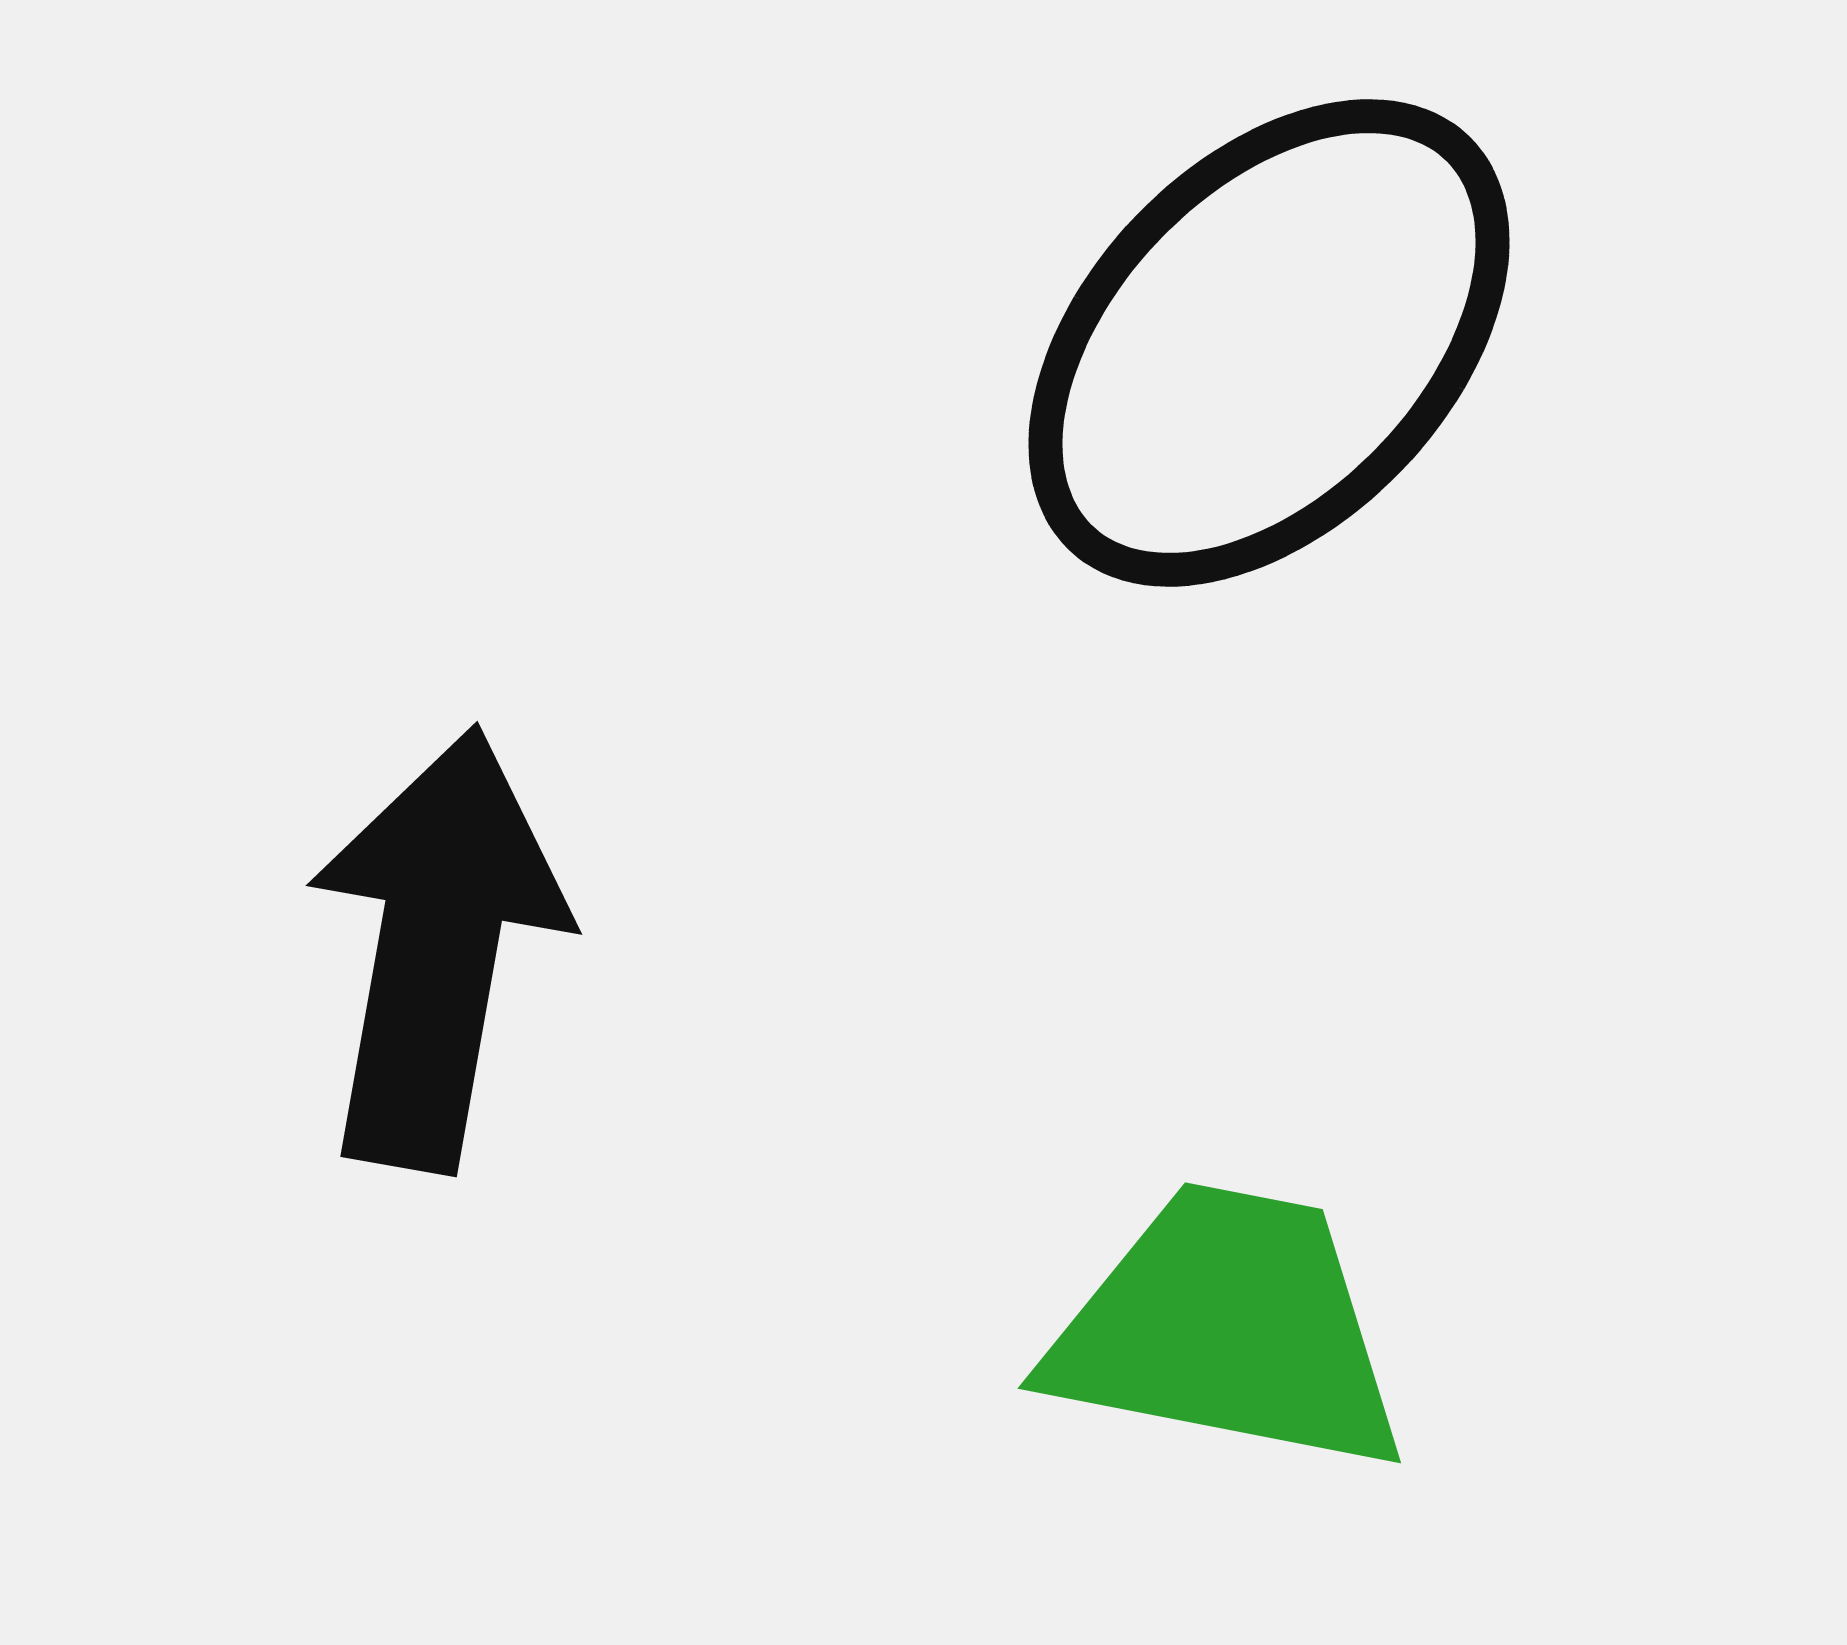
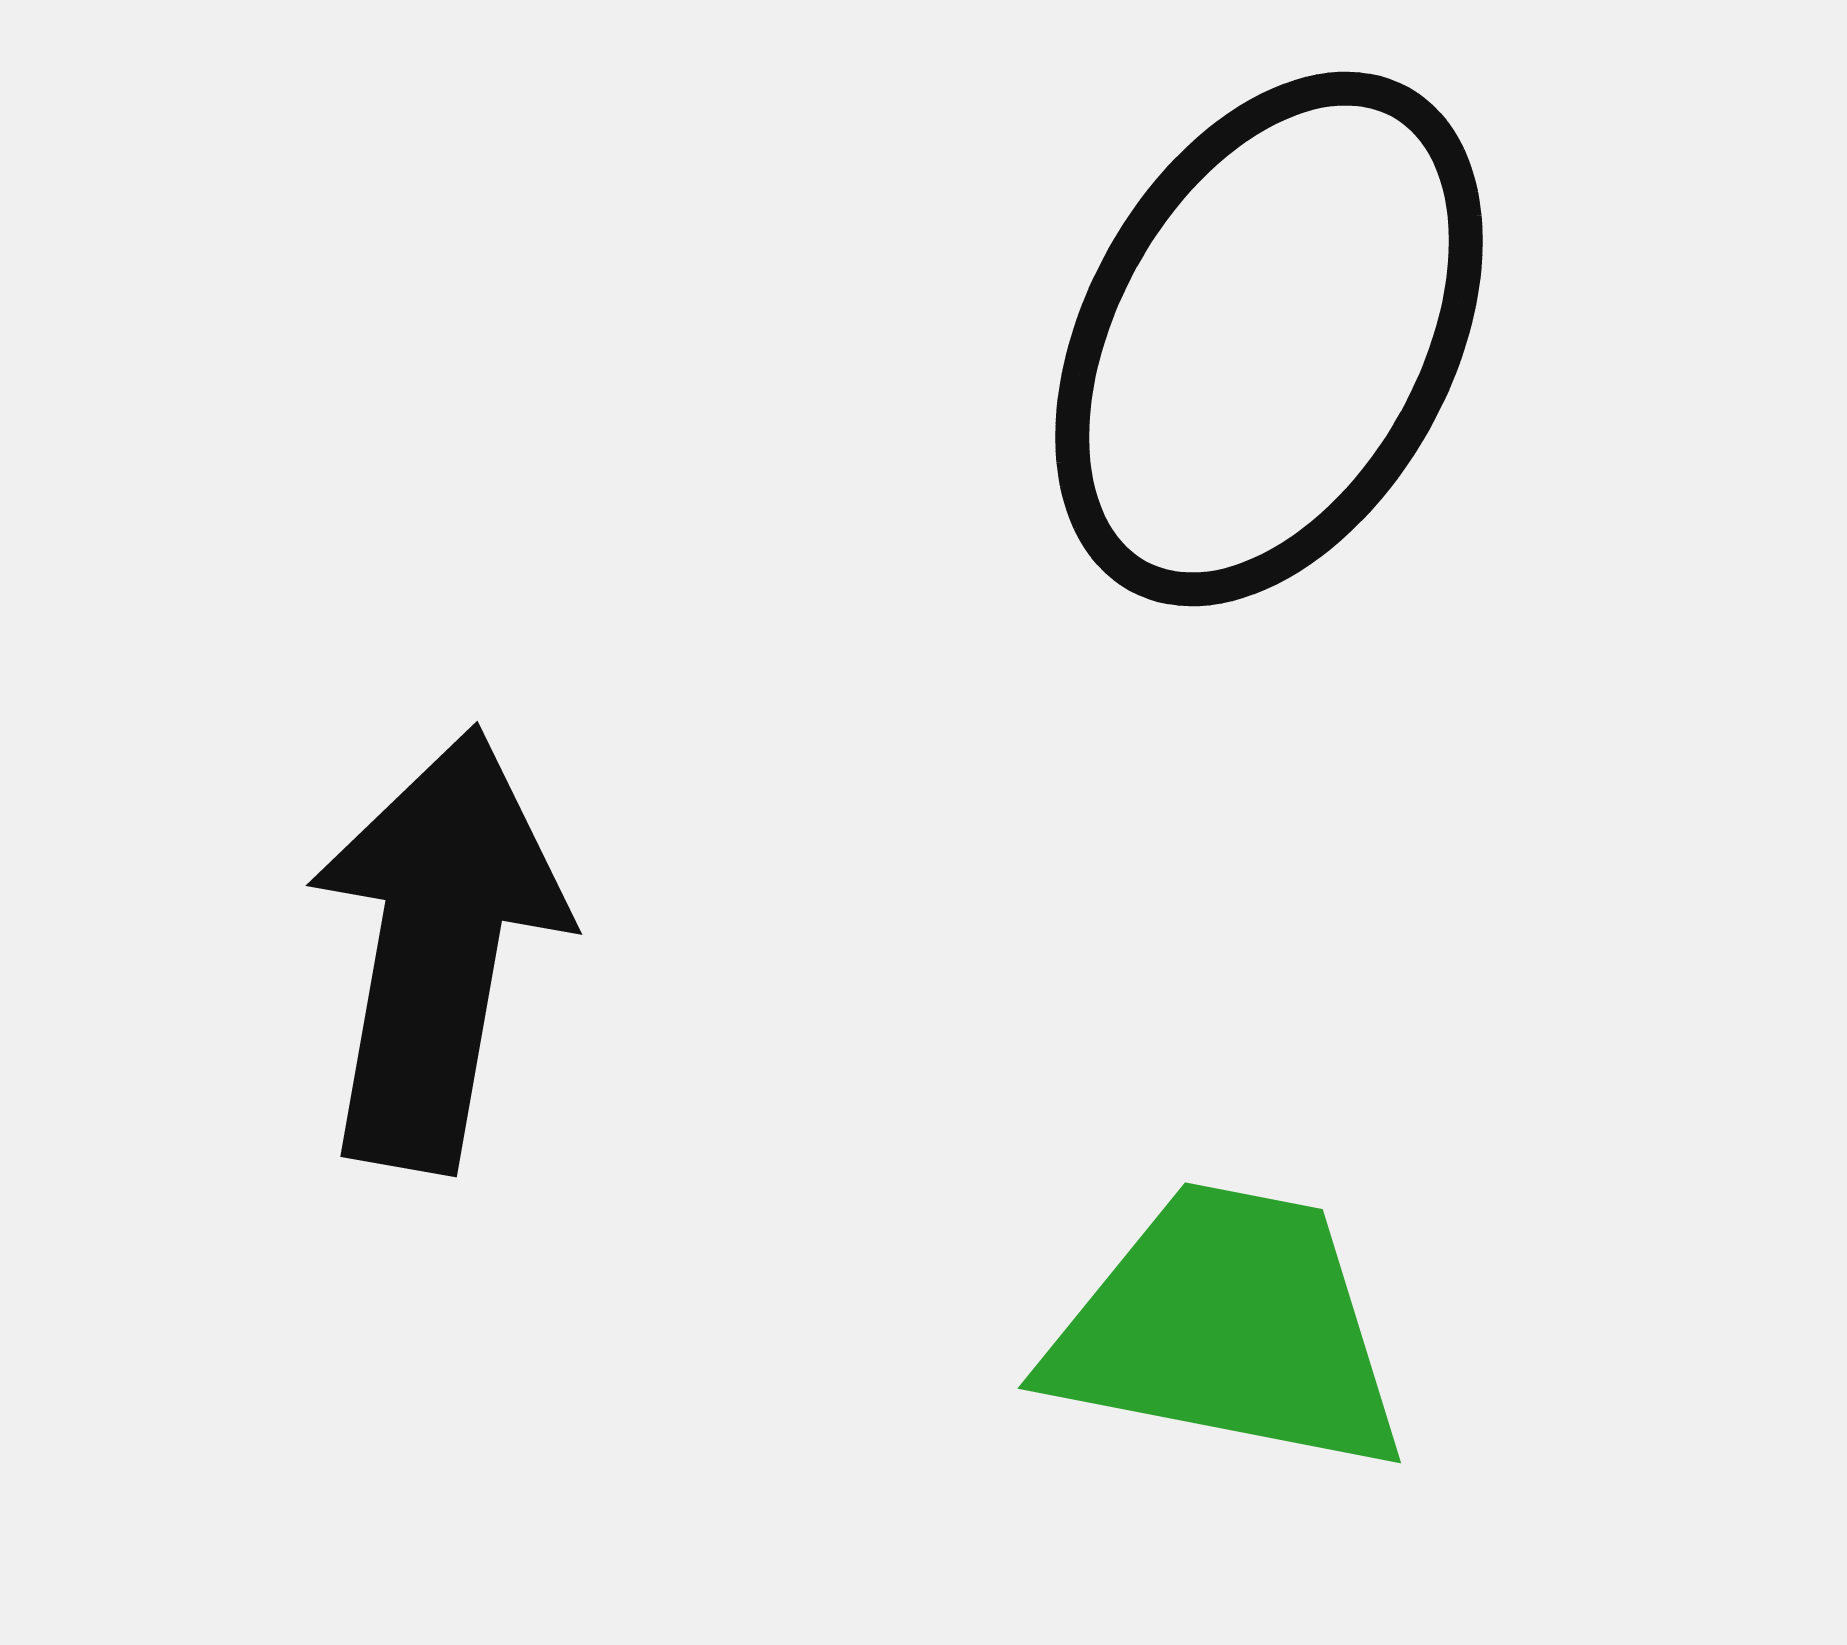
black ellipse: moved 4 px up; rotated 15 degrees counterclockwise
